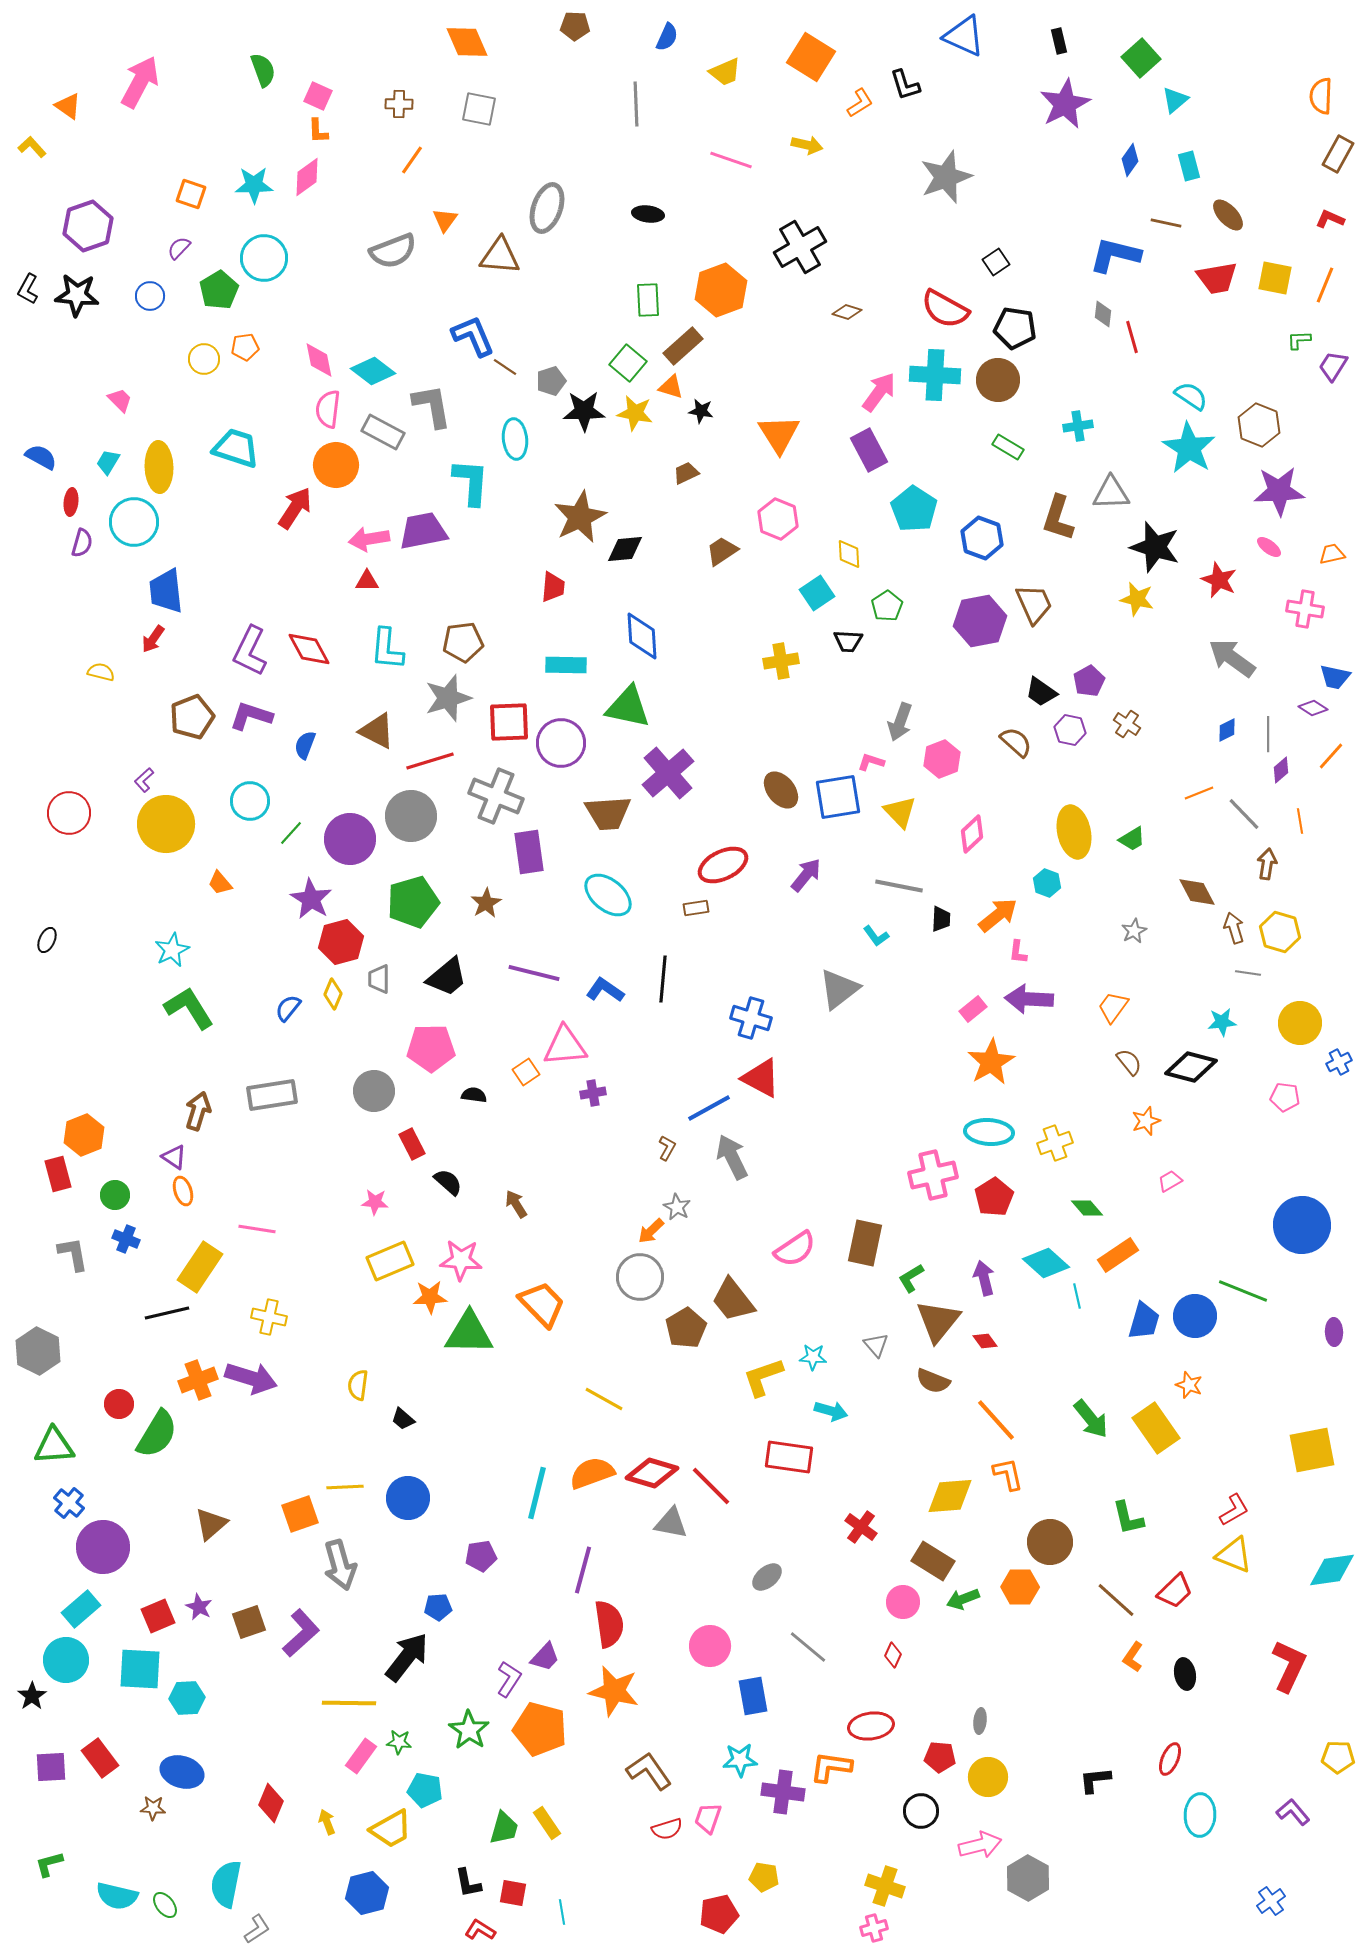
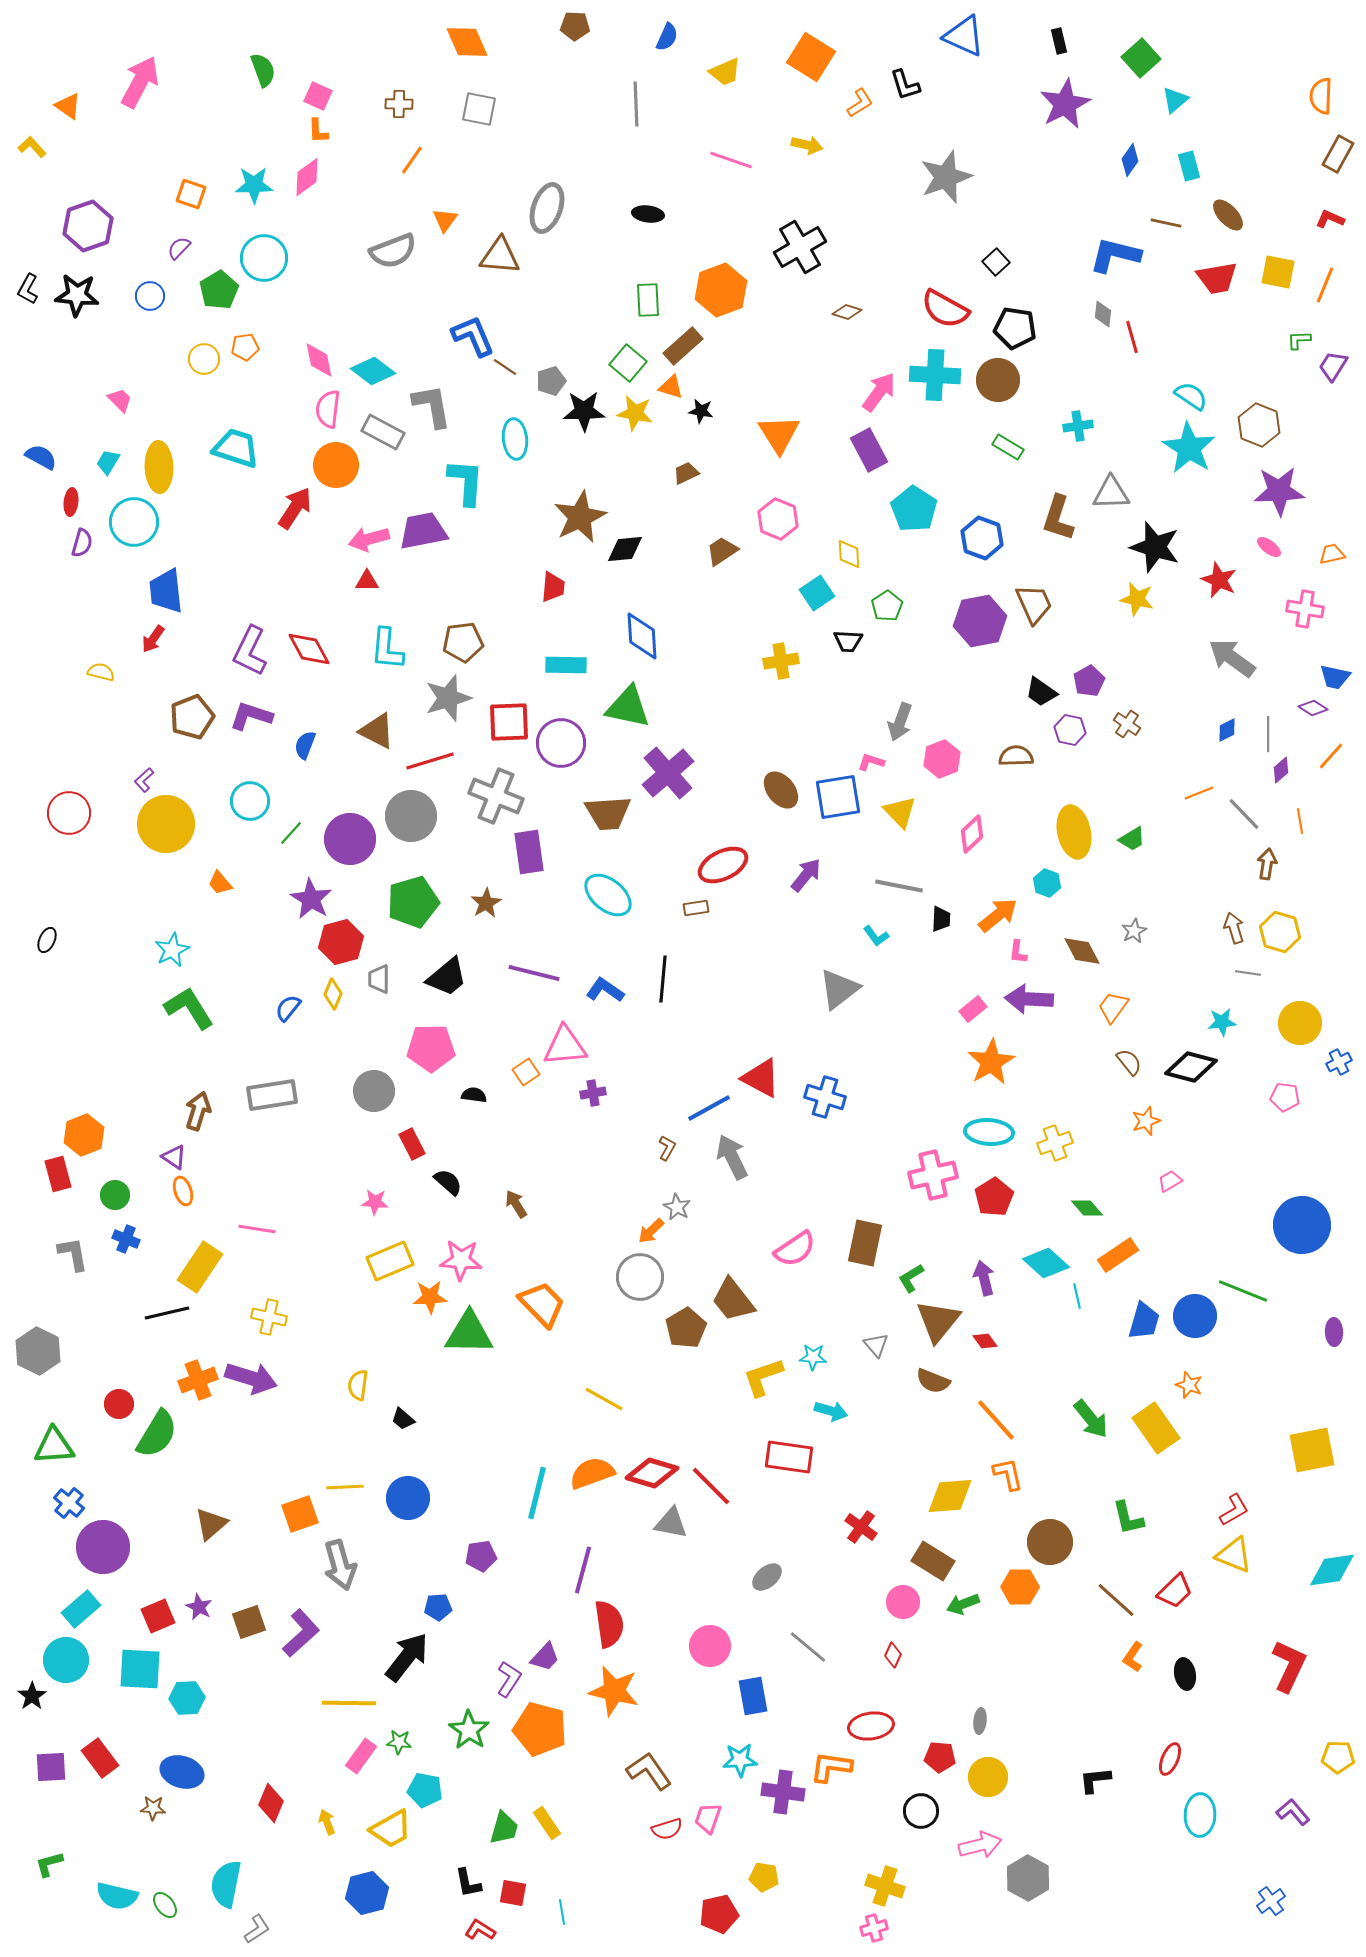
black square at (996, 262): rotated 8 degrees counterclockwise
yellow square at (1275, 278): moved 3 px right, 6 px up
cyan L-shape at (471, 482): moved 5 px left
pink arrow at (369, 539): rotated 6 degrees counterclockwise
brown semicircle at (1016, 742): moved 14 px down; rotated 44 degrees counterclockwise
brown diamond at (1197, 892): moved 115 px left, 59 px down
blue cross at (751, 1018): moved 74 px right, 79 px down
green arrow at (963, 1599): moved 5 px down
